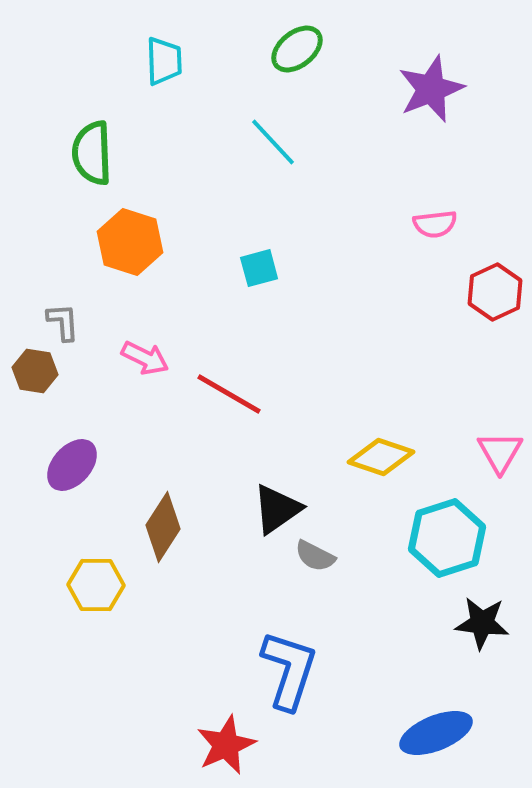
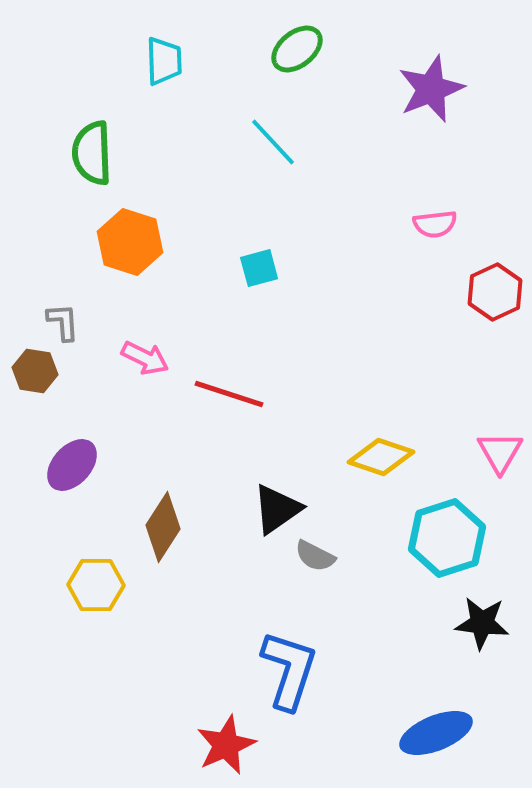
red line: rotated 12 degrees counterclockwise
